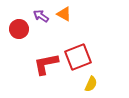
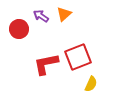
orange triangle: rotated 49 degrees clockwise
